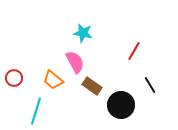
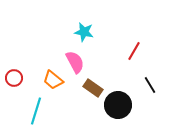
cyan star: moved 1 px right, 1 px up
brown rectangle: moved 1 px right, 2 px down
black circle: moved 3 px left
